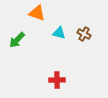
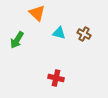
orange triangle: rotated 24 degrees clockwise
green arrow: rotated 12 degrees counterclockwise
red cross: moved 1 px left, 2 px up; rotated 14 degrees clockwise
